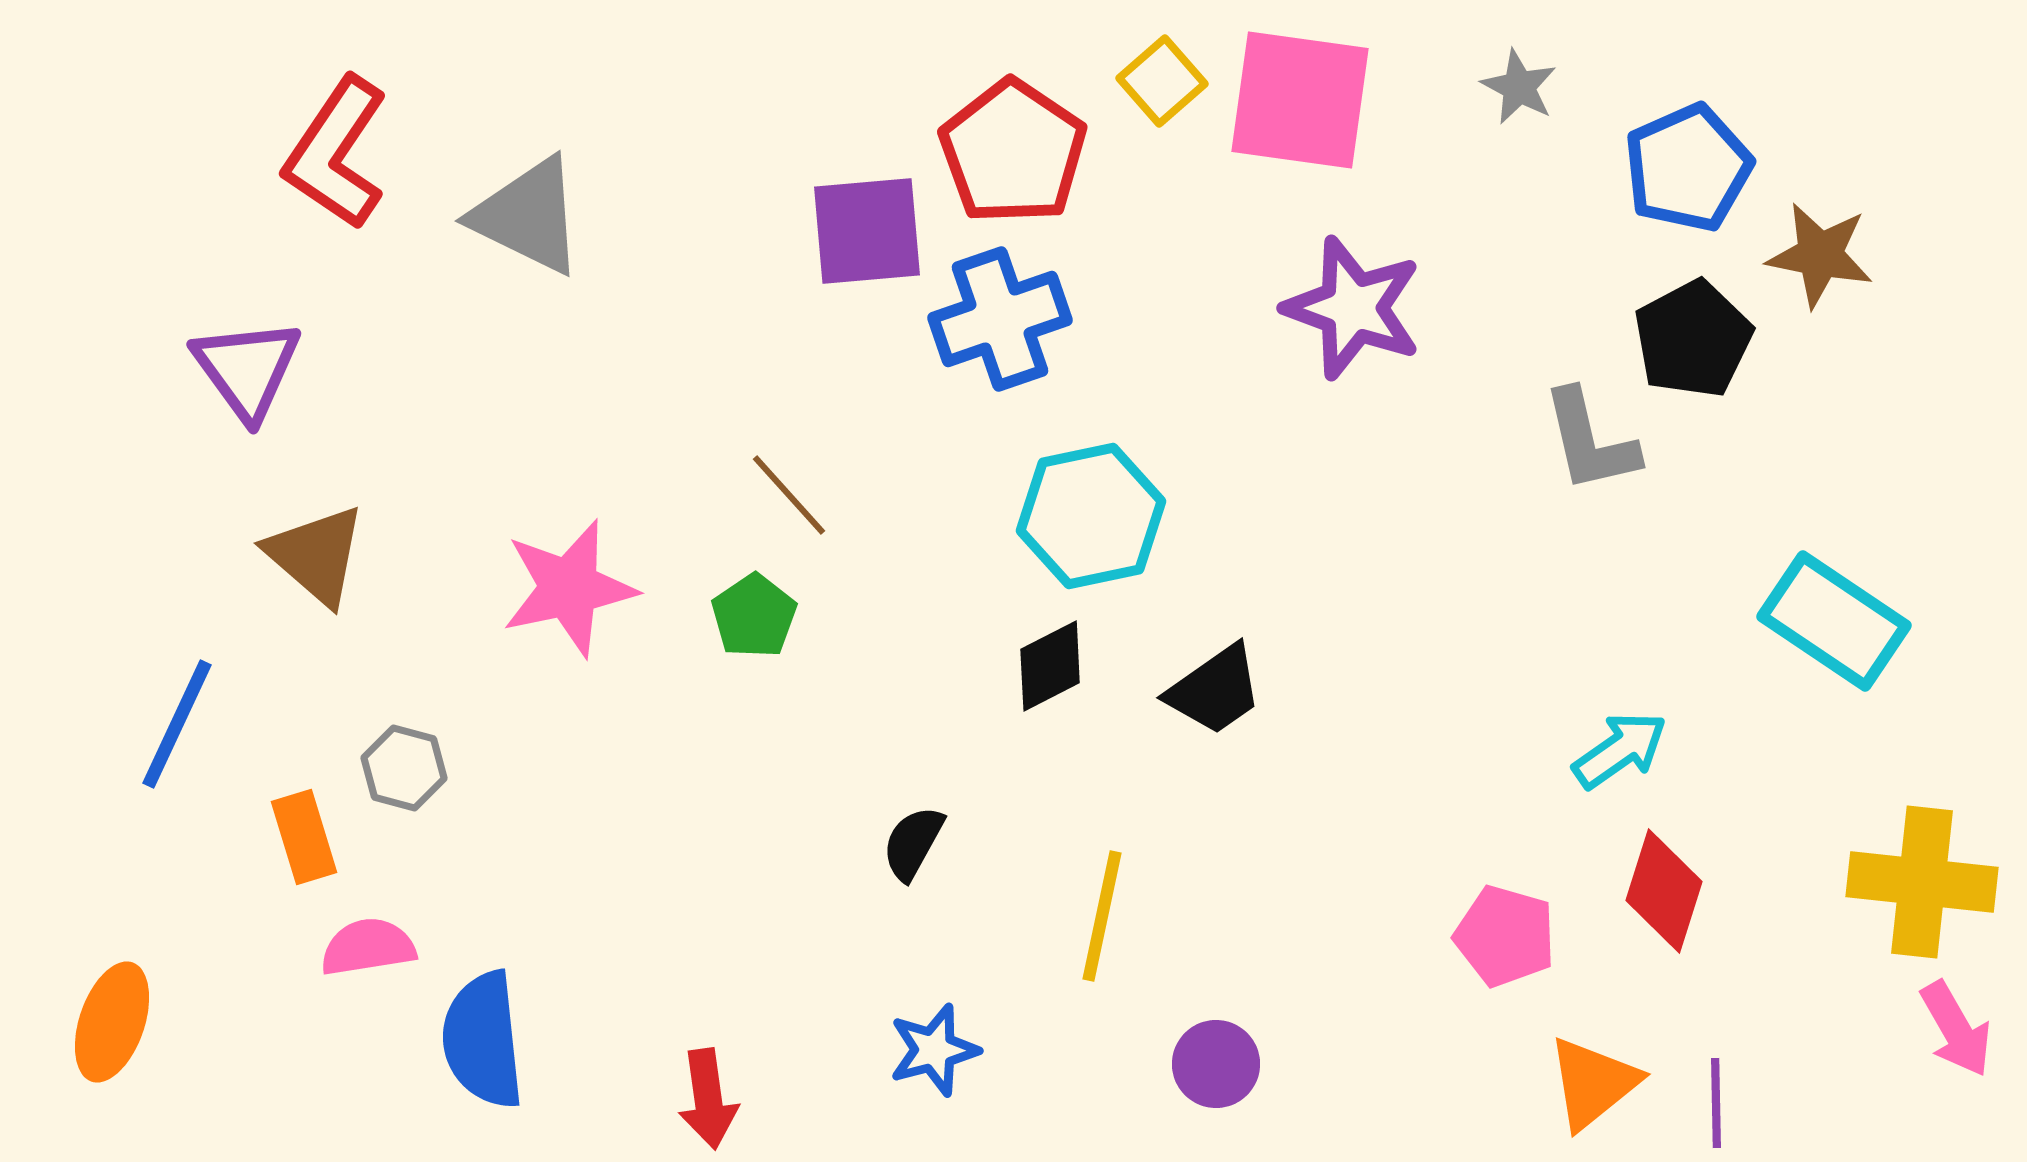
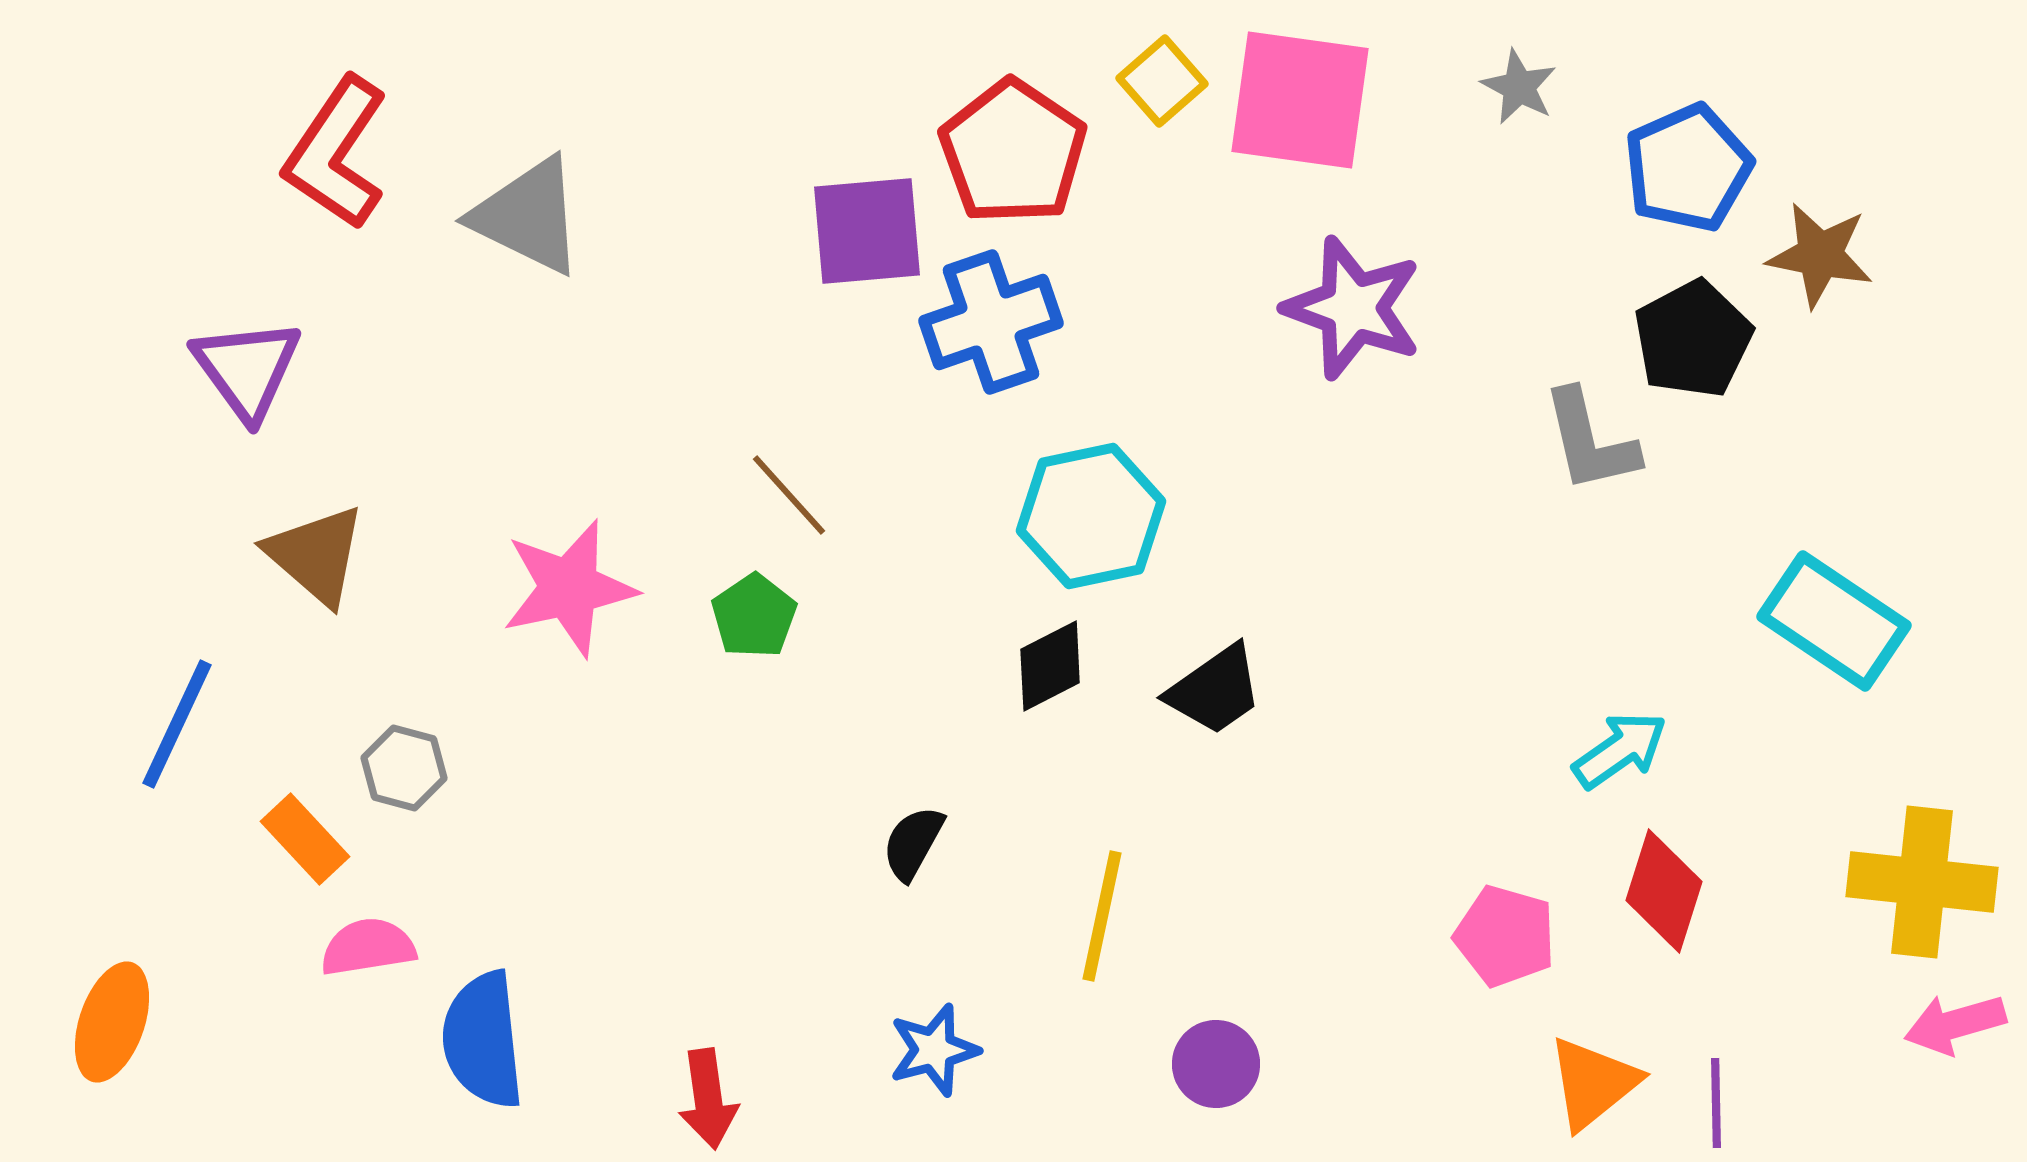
blue cross: moved 9 px left, 3 px down
orange rectangle: moved 1 px right, 2 px down; rotated 26 degrees counterclockwise
pink arrow: moved 1 px left, 5 px up; rotated 104 degrees clockwise
